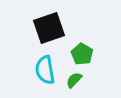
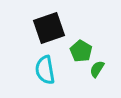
green pentagon: moved 1 px left, 3 px up
green semicircle: moved 23 px right, 11 px up; rotated 12 degrees counterclockwise
